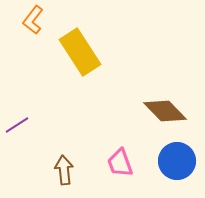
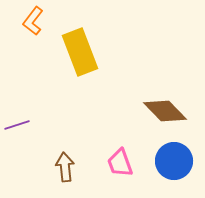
orange L-shape: moved 1 px down
yellow rectangle: rotated 12 degrees clockwise
purple line: rotated 15 degrees clockwise
blue circle: moved 3 px left
brown arrow: moved 1 px right, 3 px up
